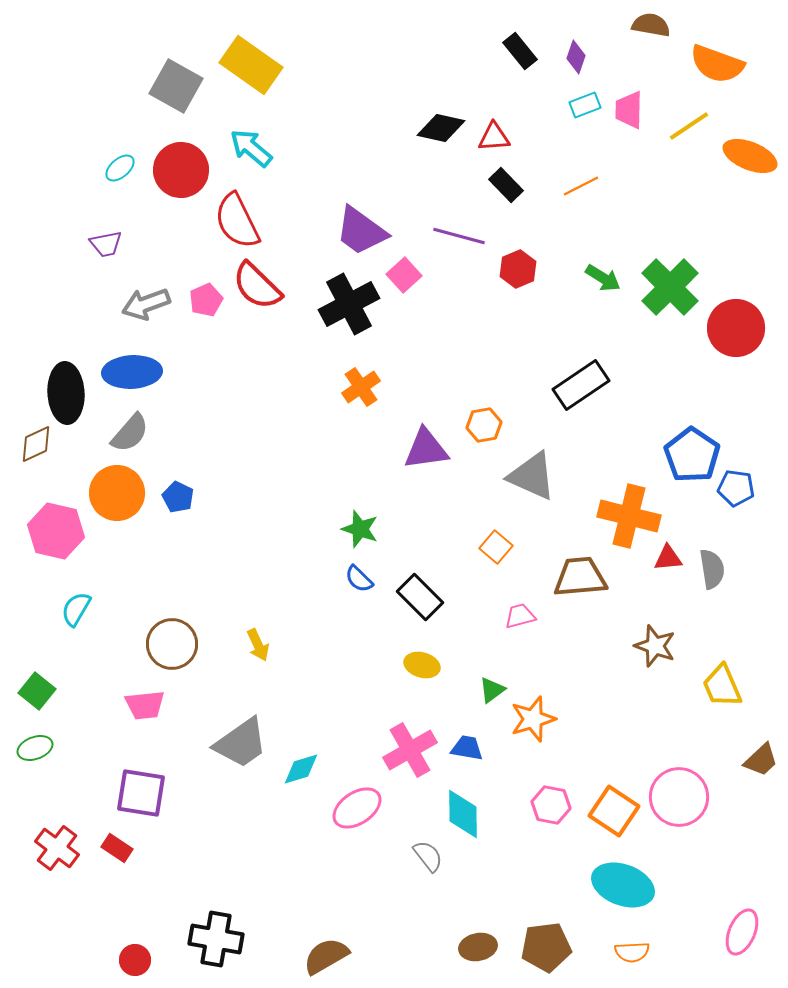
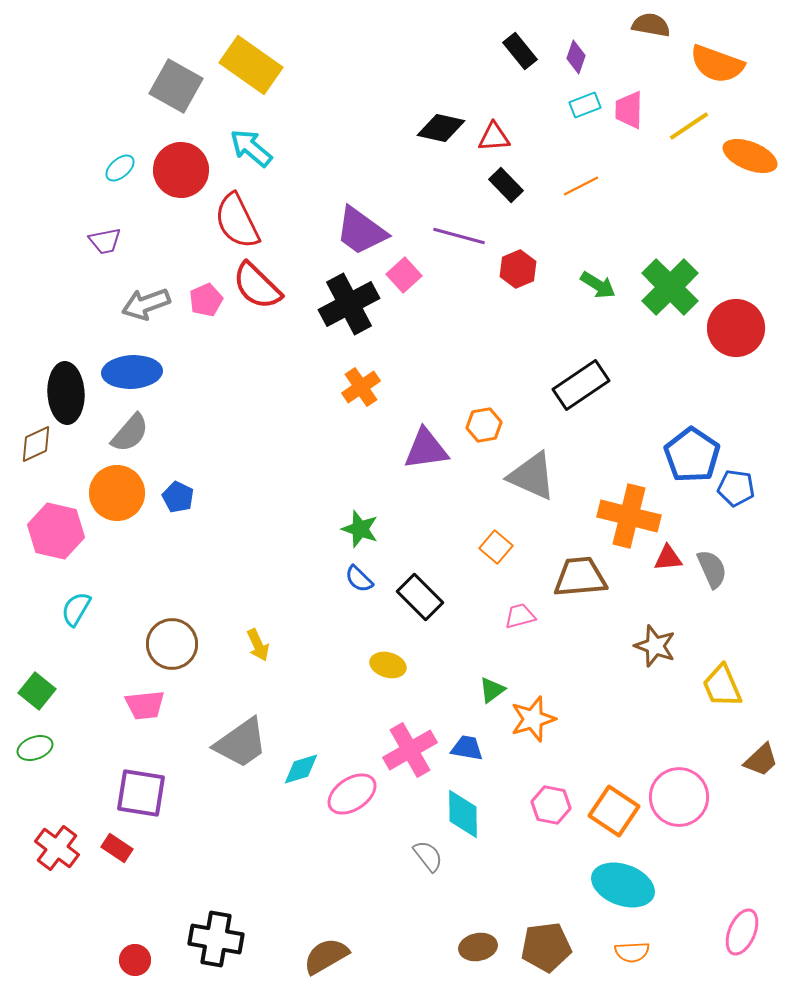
purple trapezoid at (106, 244): moved 1 px left, 3 px up
green arrow at (603, 278): moved 5 px left, 7 px down
gray semicircle at (712, 569): rotated 15 degrees counterclockwise
yellow ellipse at (422, 665): moved 34 px left
pink ellipse at (357, 808): moved 5 px left, 14 px up
